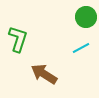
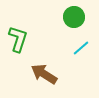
green circle: moved 12 px left
cyan line: rotated 12 degrees counterclockwise
